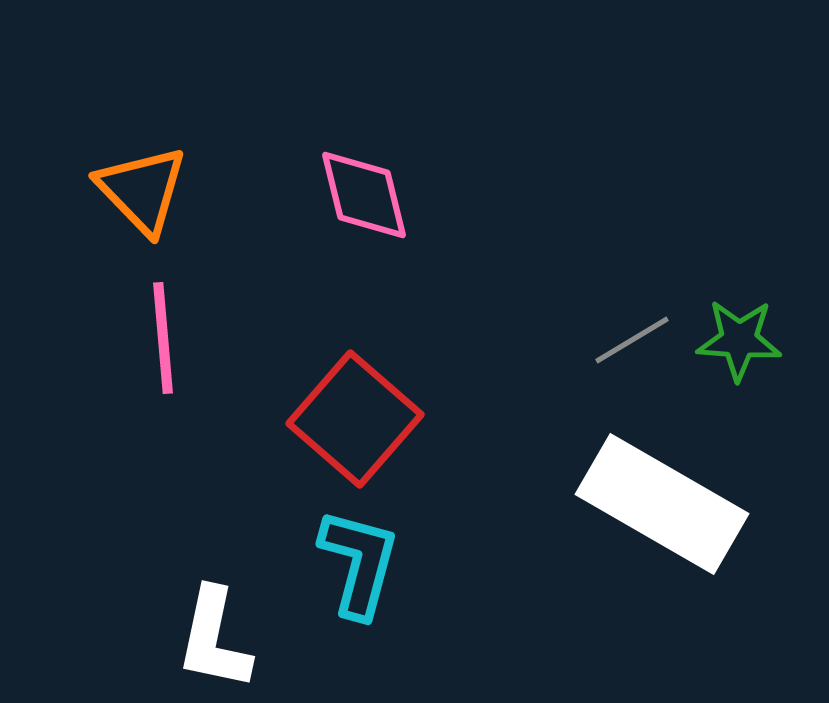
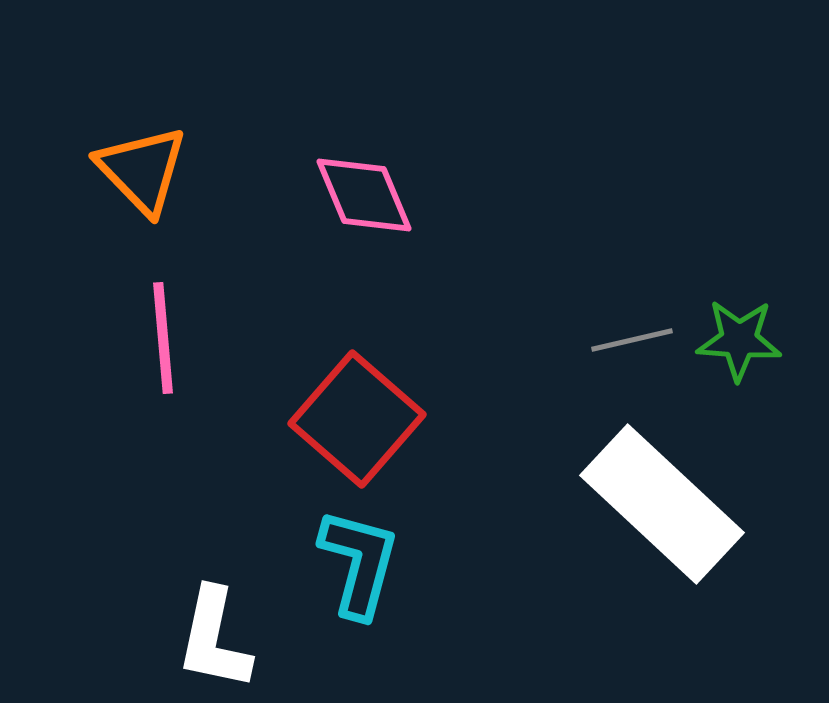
orange triangle: moved 20 px up
pink diamond: rotated 9 degrees counterclockwise
gray line: rotated 18 degrees clockwise
red square: moved 2 px right
white rectangle: rotated 13 degrees clockwise
